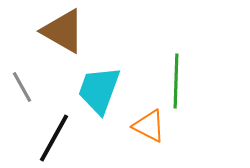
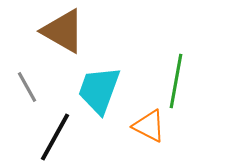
green line: rotated 8 degrees clockwise
gray line: moved 5 px right
black line: moved 1 px right, 1 px up
